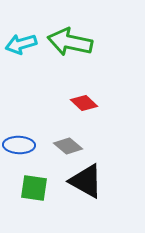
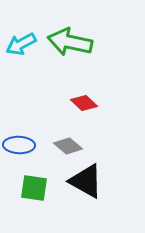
cyan arrow: rotated 12 degrees counterclockwise
